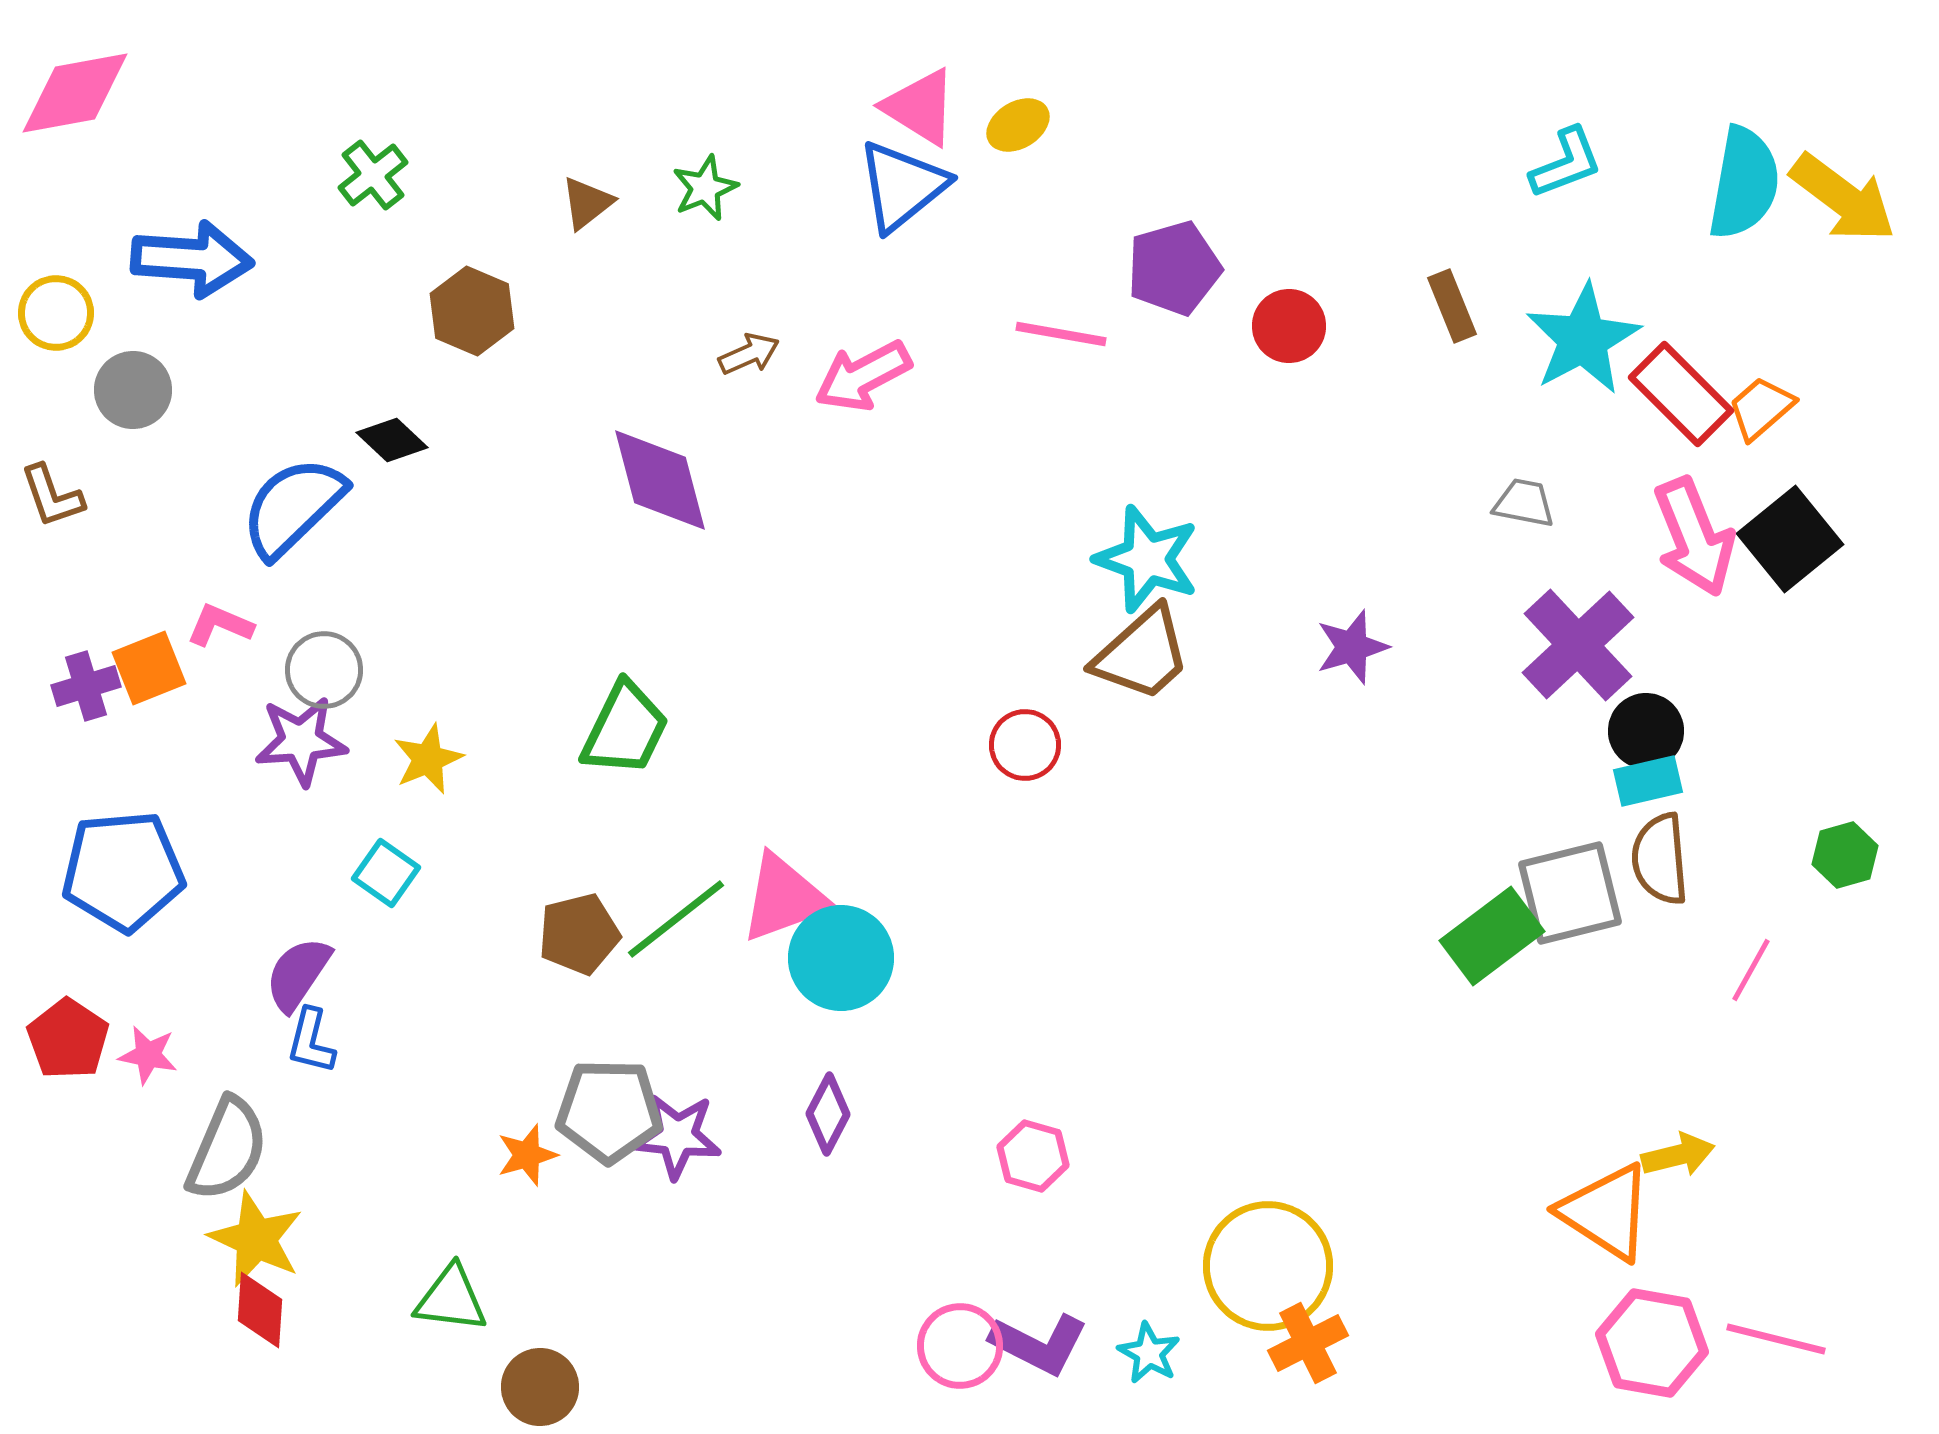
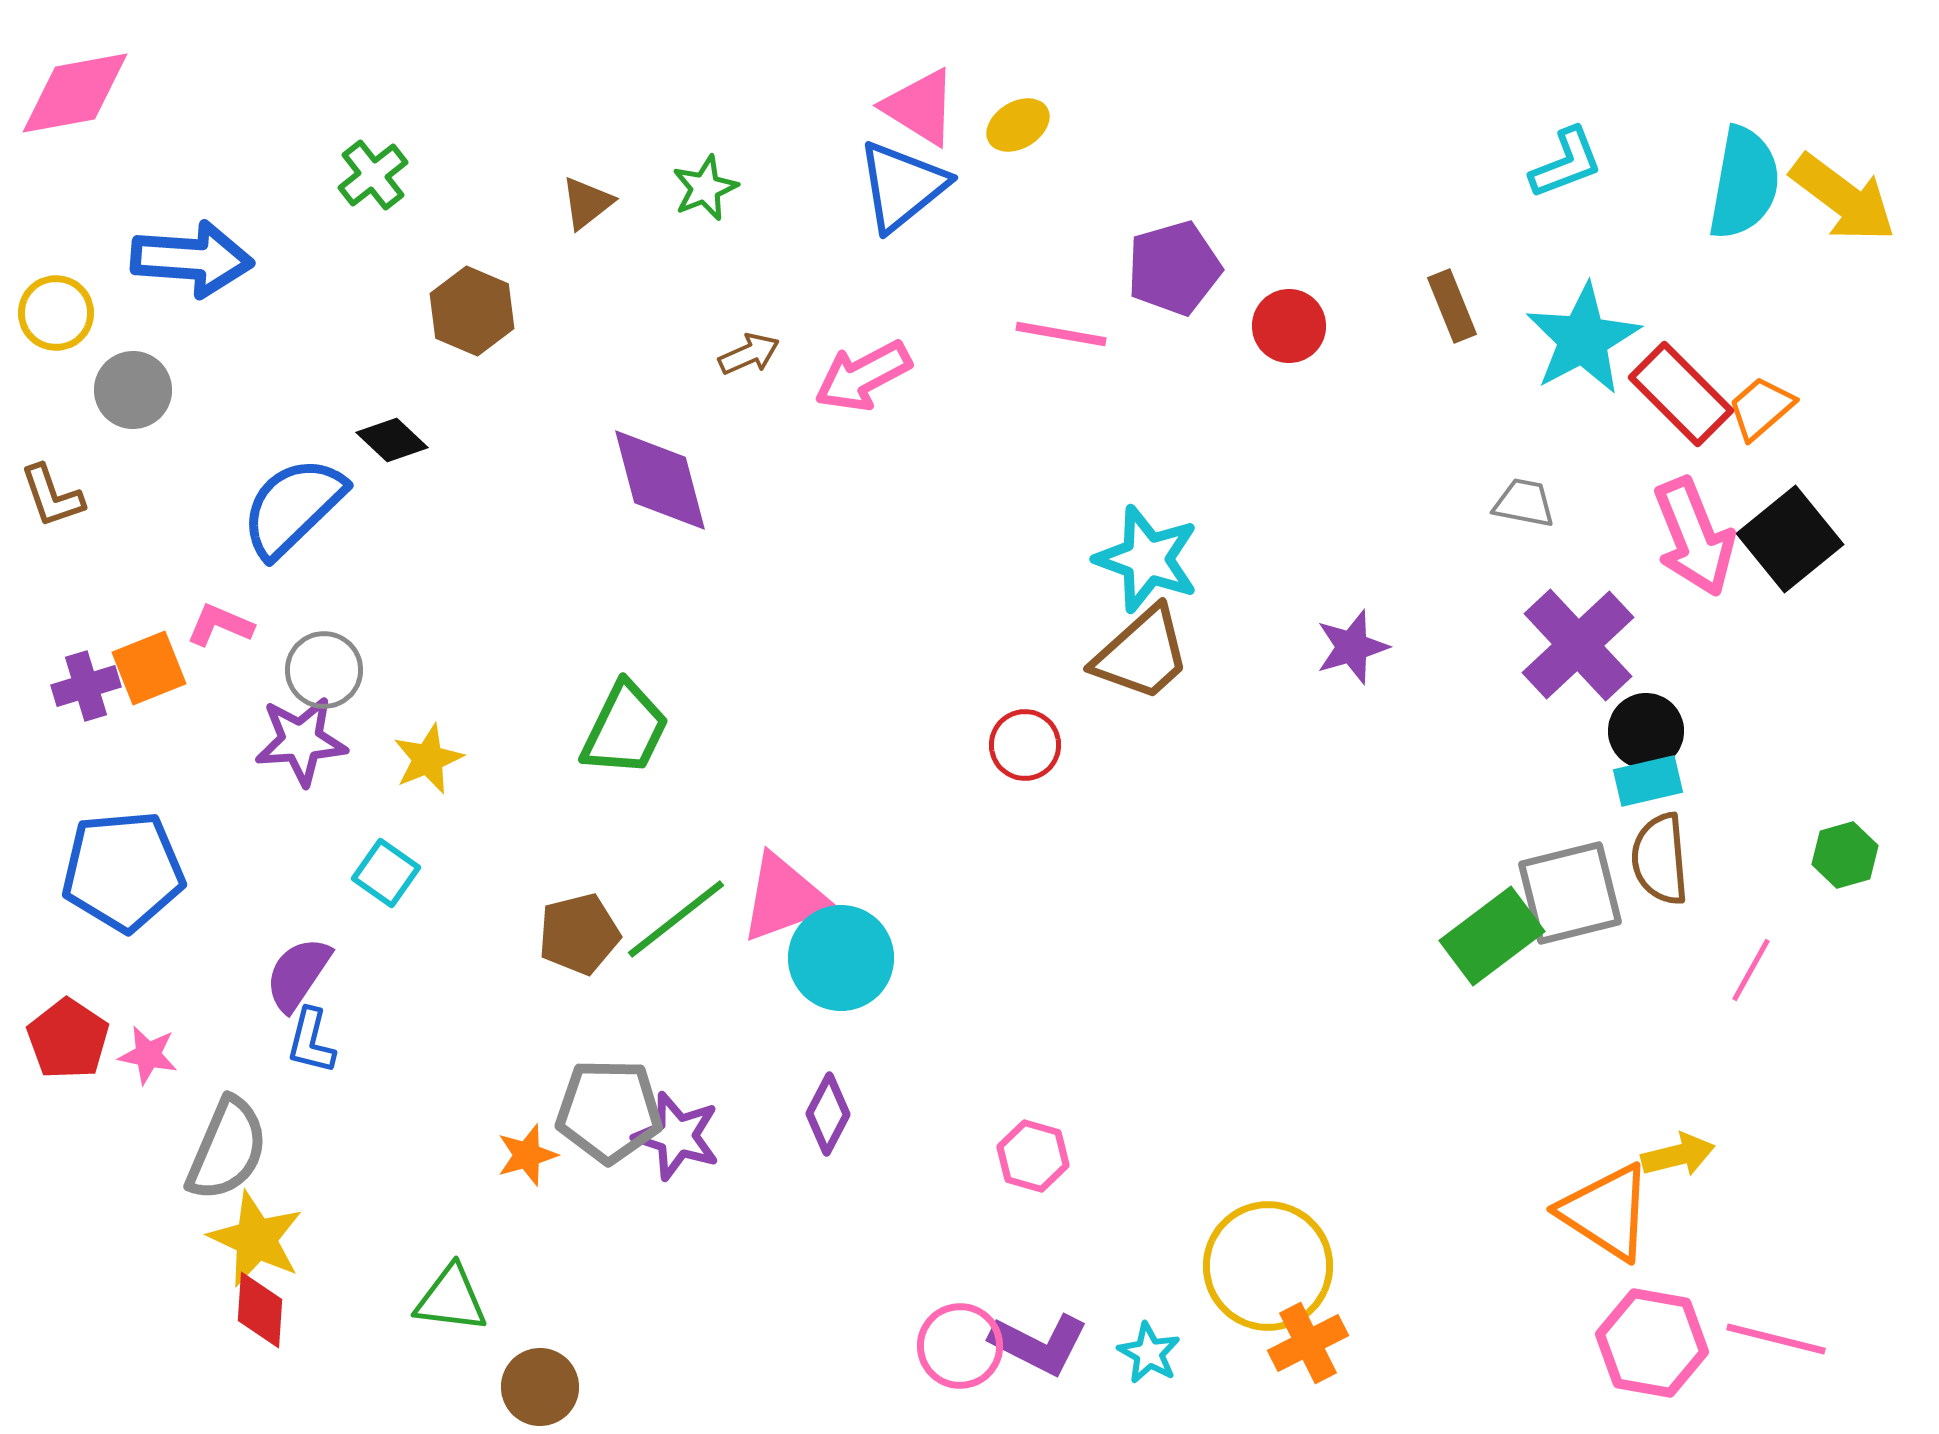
purple star at (677, 1136): rotated 12 degrees clockwise
